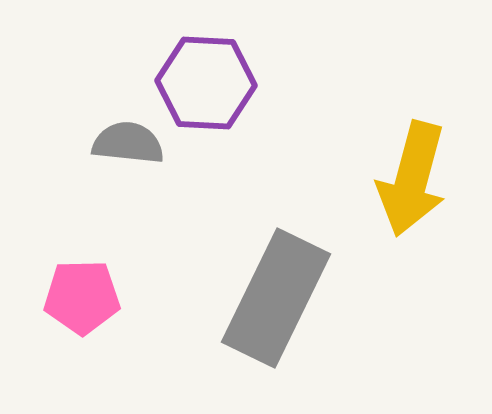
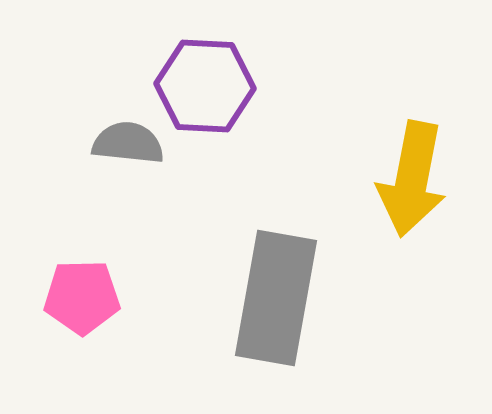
purple hexagon: moved 1 px left, 3 px down
yellow arrow: rotated 4 degrees counterclockwise
gray rectangle: rotated 16 degrees counterclockwise
